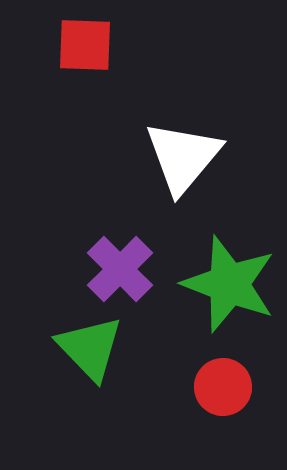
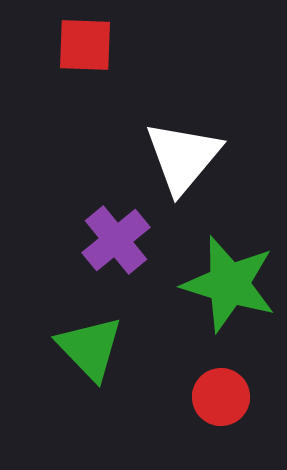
purple cross: moved 4 px left, 29 px up; rotated 6 degrees clockwise
green star: rotated 4 degrees counterclockwise
red circle: moved 2 px left, 10 px down
